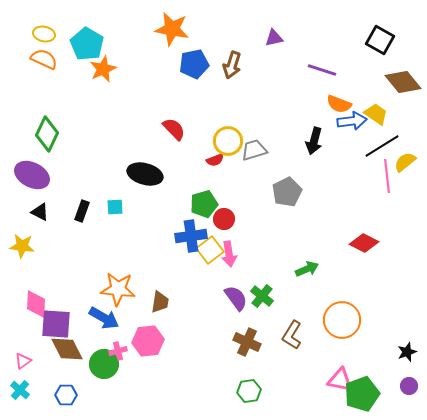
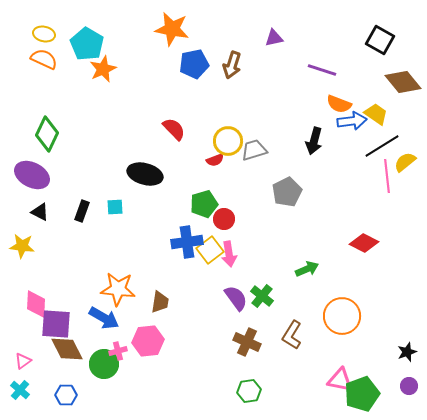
blue cross at (191, 236): moved 4 px left, 6 px down
orange circle at (342, 320): moved 4 px up
